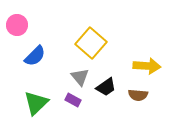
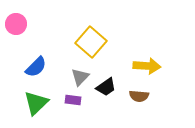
pink circle: moved 1 px left, 1 px up
yellow square: moved 1 px up
blue semicircle: moved 1 px right, 11 px down
gray triangle: rotated 24 degrees clockwise
brown semicircle: moved 1 px right, 1 px down
purple rectangle: rotated 21 degrees counterclockwise
